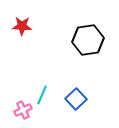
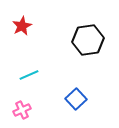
red star: rotated 30 degrees counterclockwise
cyan line: moved 13 px left, 20 px up; rotated 42 degrees clockwise
pink cross: moved 1 px left
